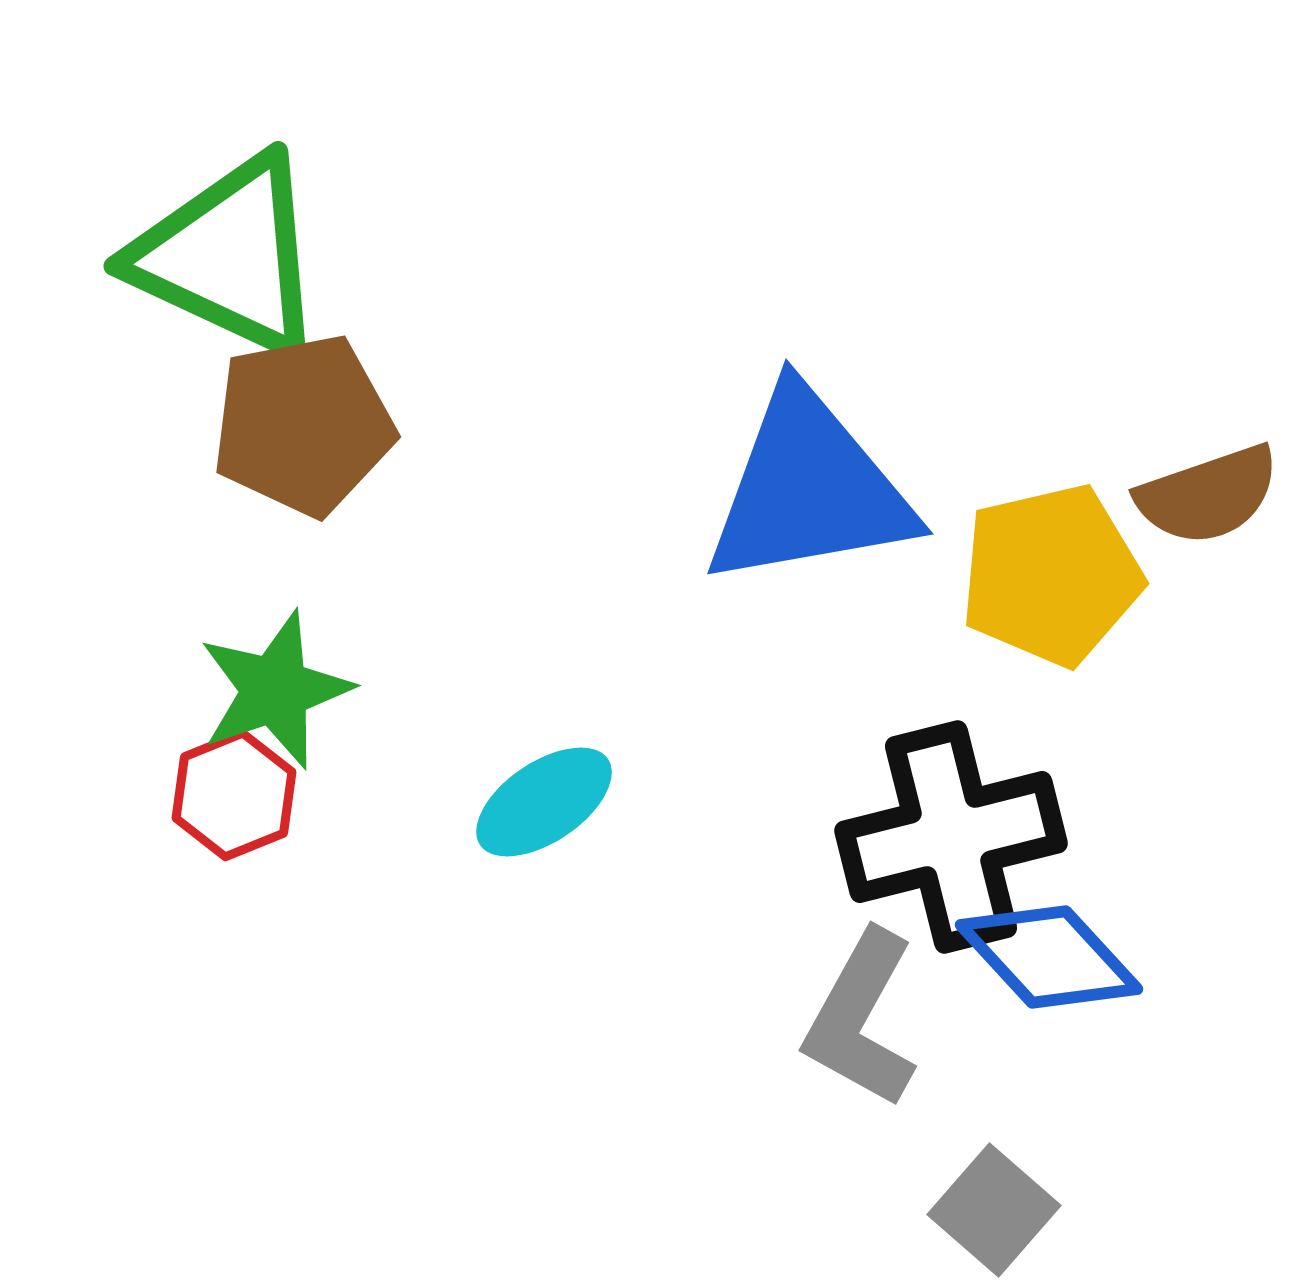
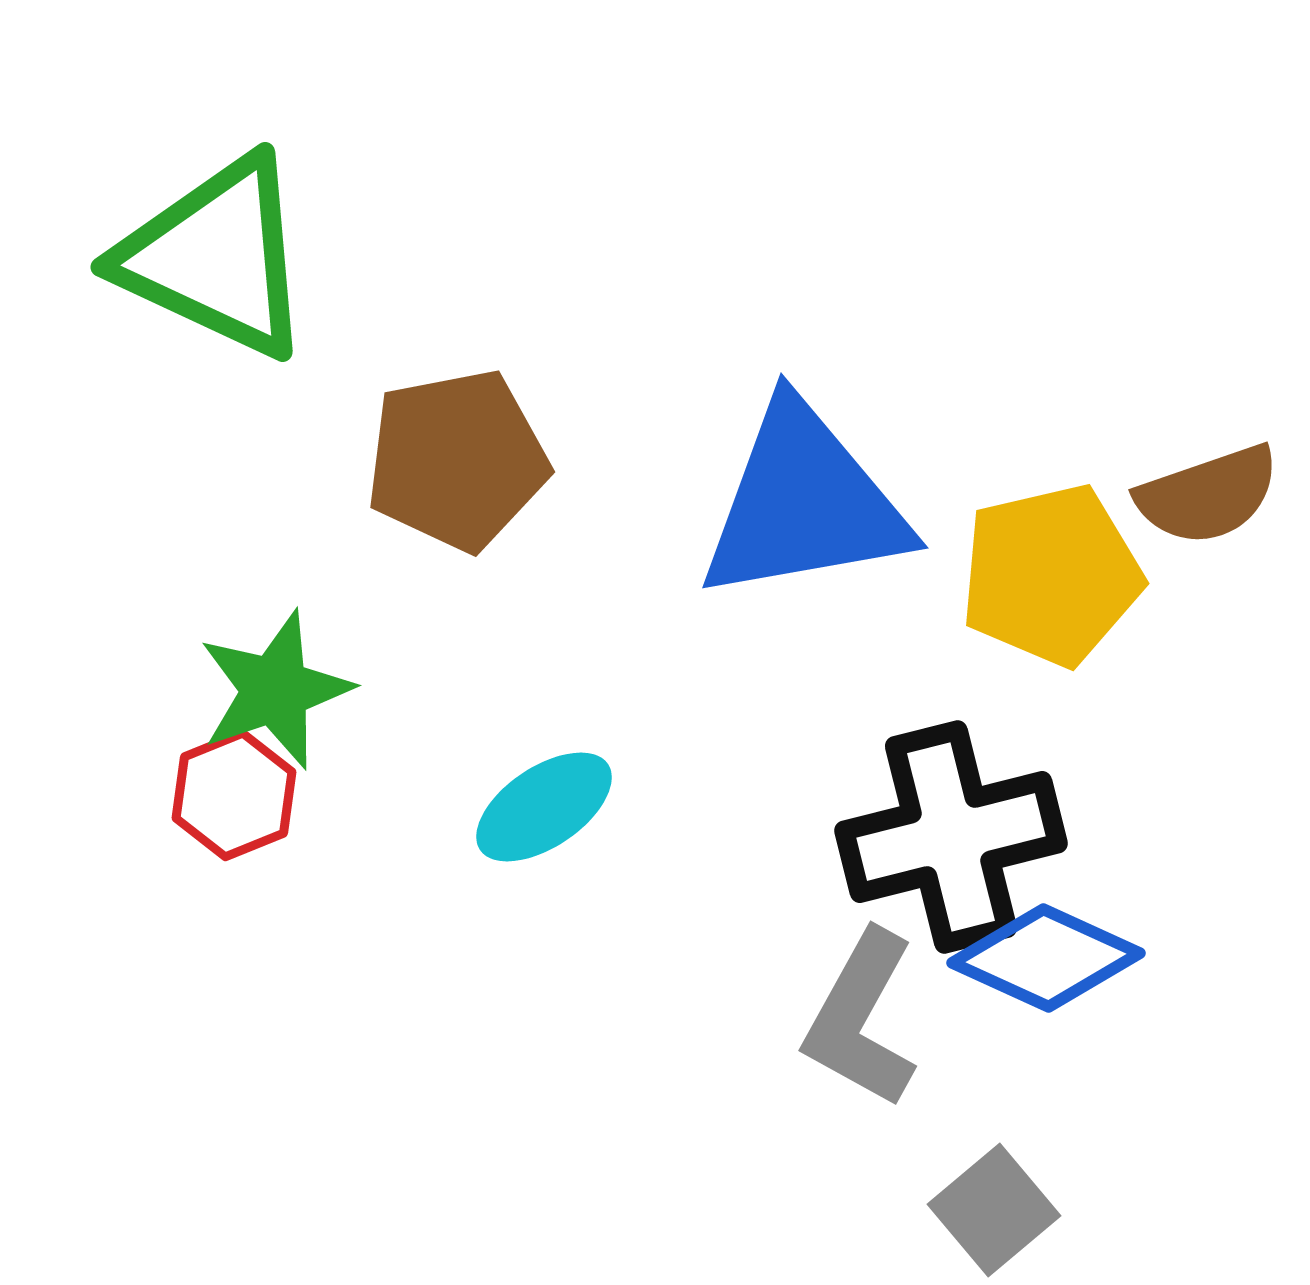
green triangle: moved 13 px left, 1 px down
brown pentagon: moved 154 px right, 35 px down
blue triangle: moved 5 px left, 14 px down
cyan ellipse: moved 5 px down
blue diamond: moved 3 px left, 1 px down; rotated 23 degrees counterclockwise
gray square: rotated 9 degrees clockwise
